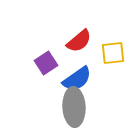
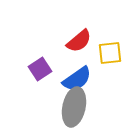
yellow square: moved 3 px left
purple square: moved 6 px left, 6 px down
gray ellipse: rotated 15 degrees clockwise
